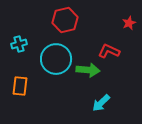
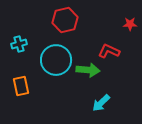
red star: moved 1 px right, 1 px down; rotated 24 degrees clockwise
cyan circle: moved 1 px down
orange rectangle: moved 1 px right; rotated 18 degrees counterclockwise
